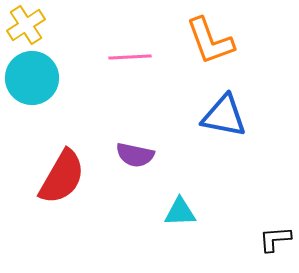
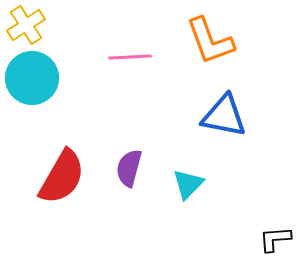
purple semicircle: moved 6 px left, 13 px down; rotated 93 degrees clockwise
cyan triangle: moved 8 px right, 28 px up; rotated 44 degrees counterclockwise
